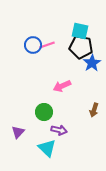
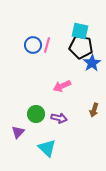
pink line: rotated 56 degrees counterclockwise
green circle: moved 8 px left, 2 px down
purple arrow: moved 12 px up
